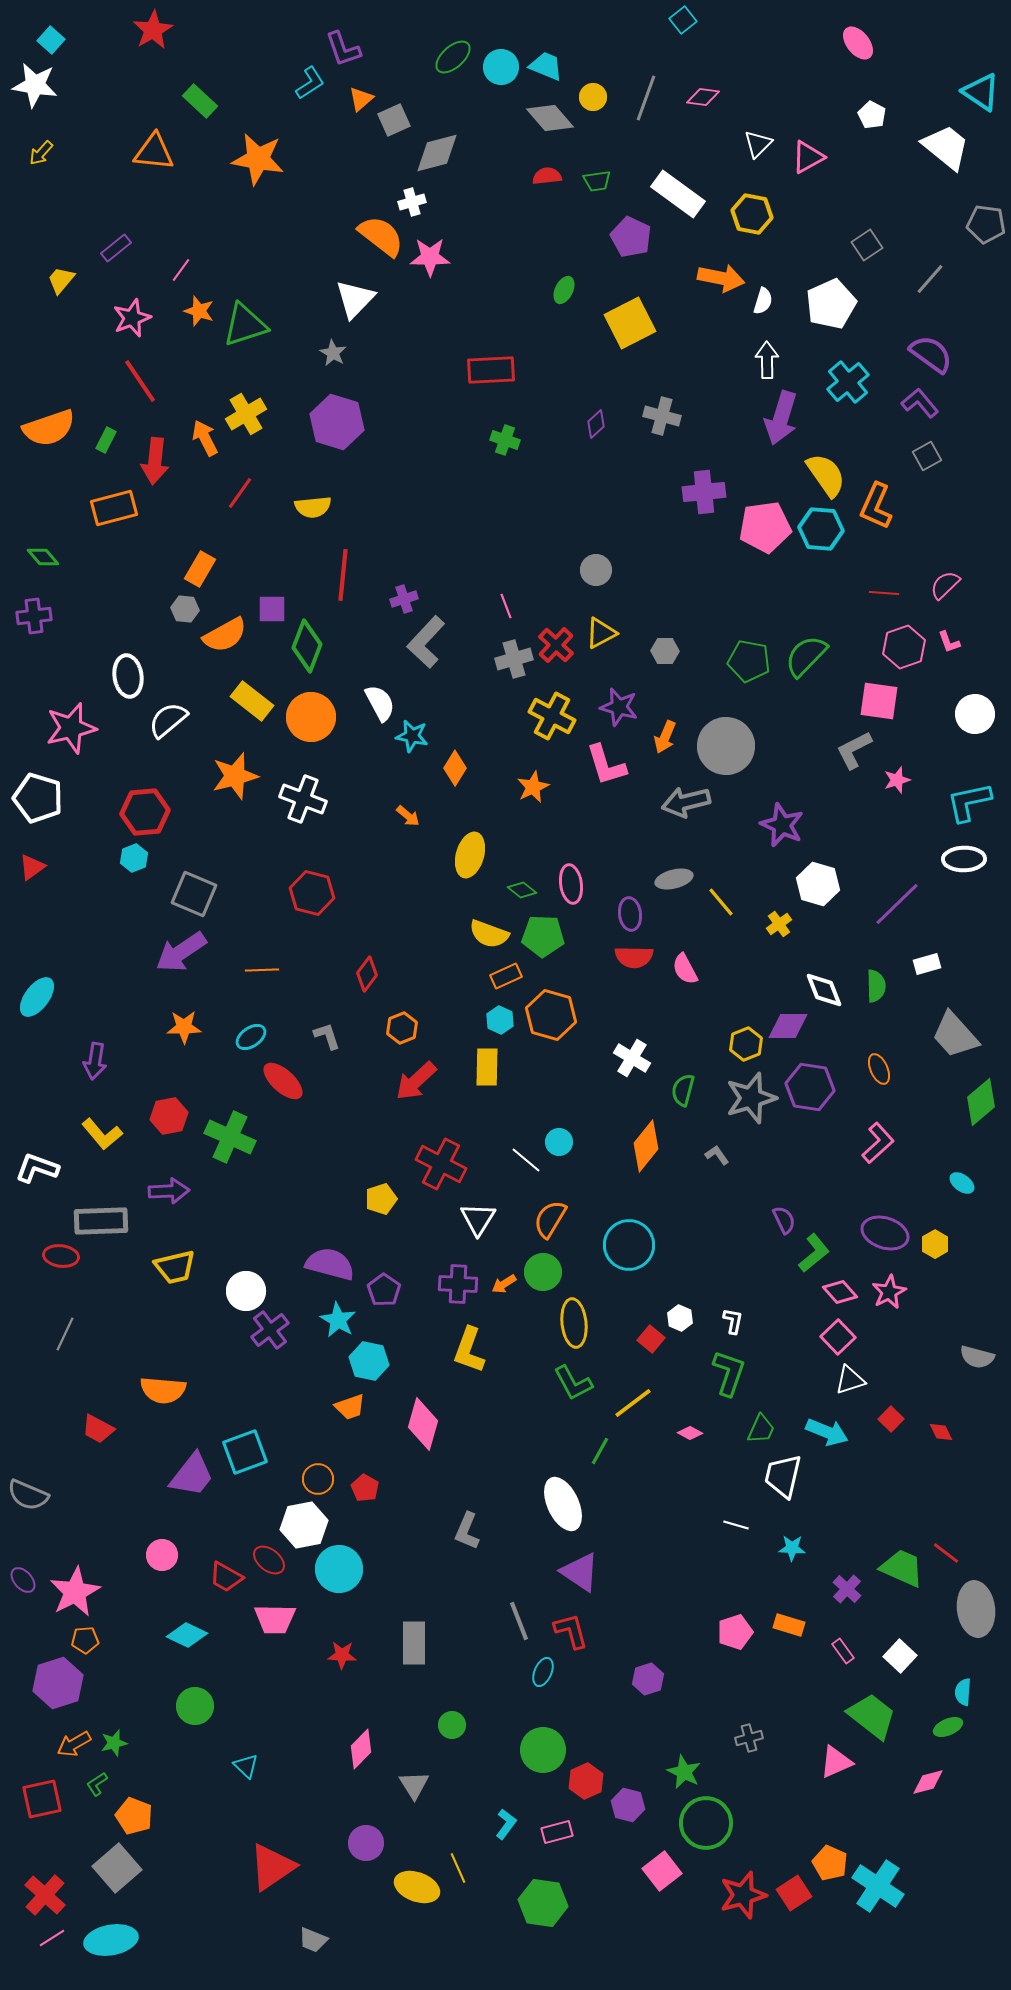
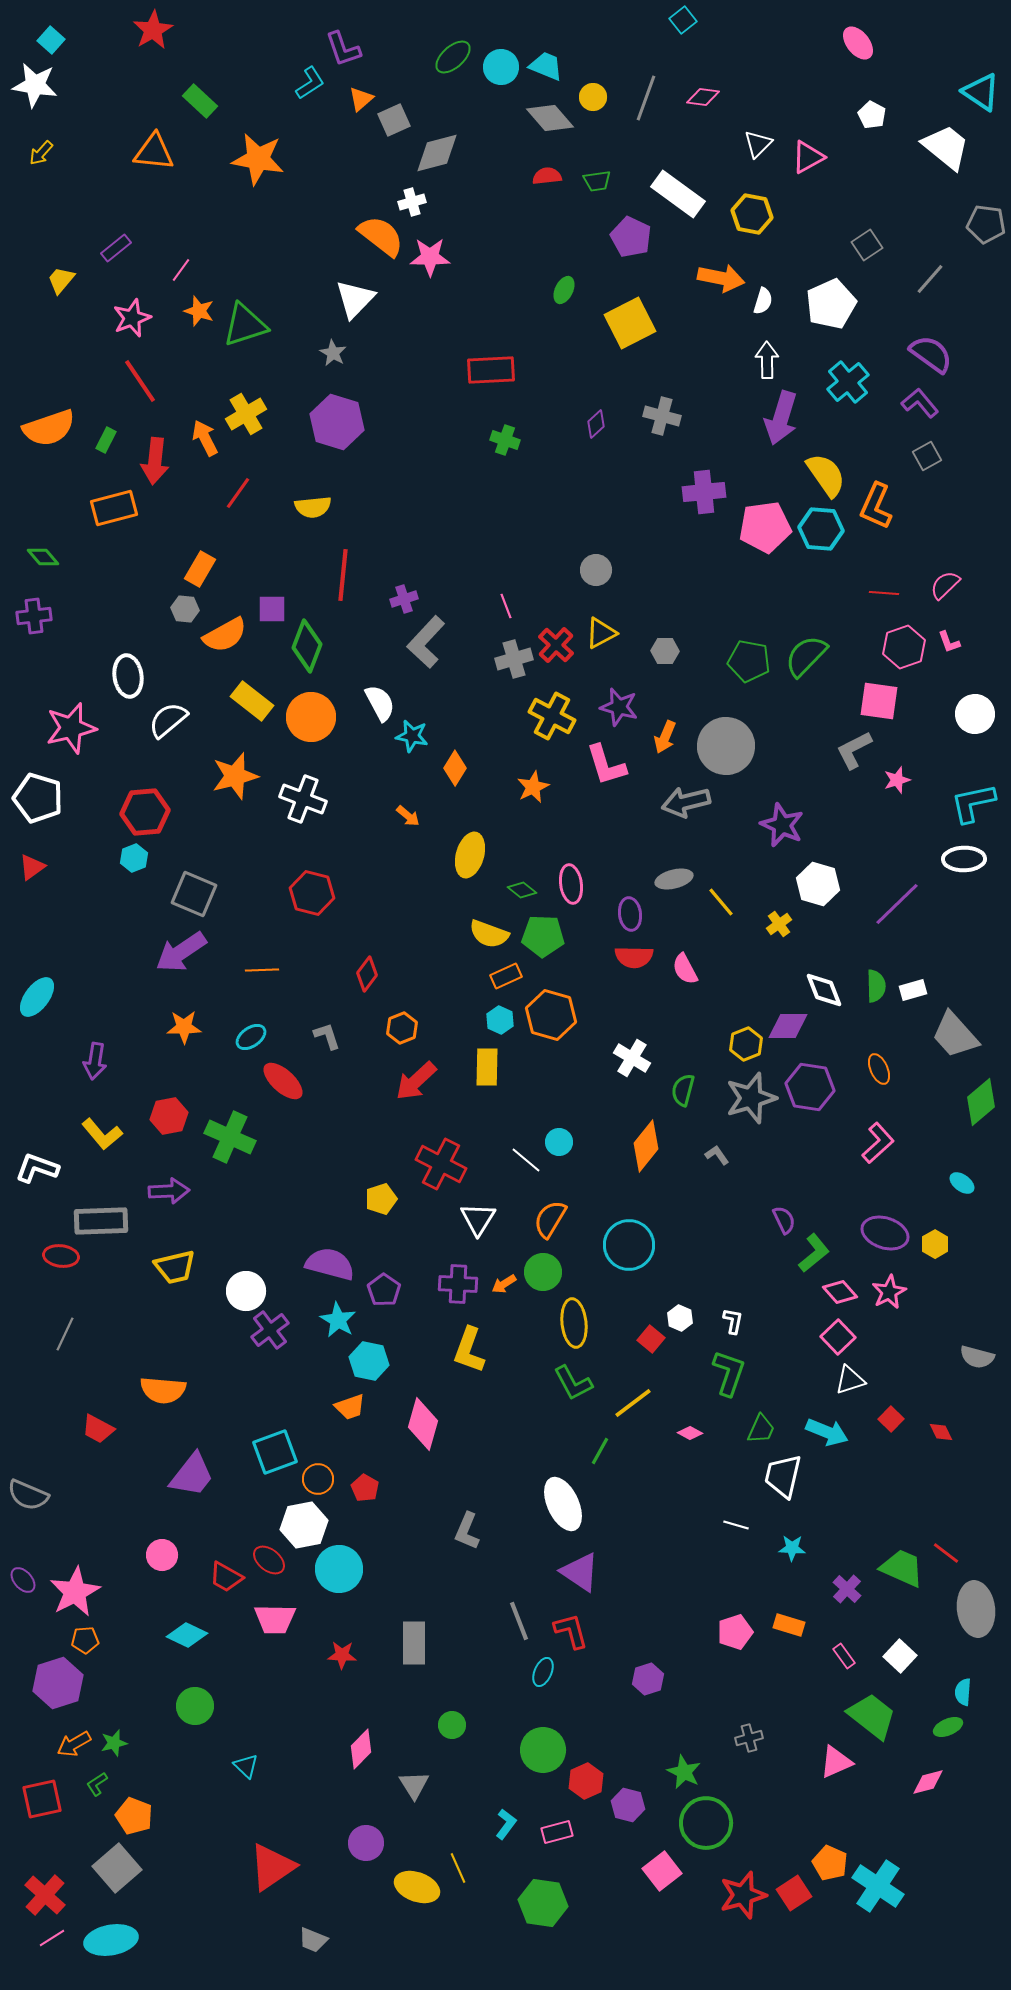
red line at (240, 493): moved 2 px left
cyan L-shape at (969, 802): moved 4 px right, 1 px down
white rectangle at (927, 964): moved 14 px left, 26 px down
cyan square at (245, 1452): moved 30 px right
pink rectangle at (843, 1651): moved 1 px right, 5 px down
